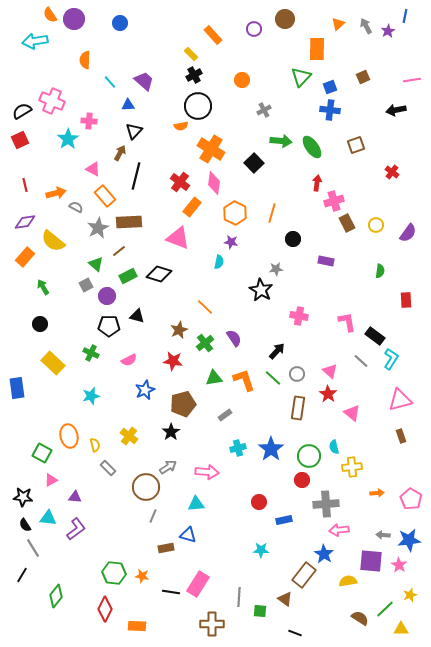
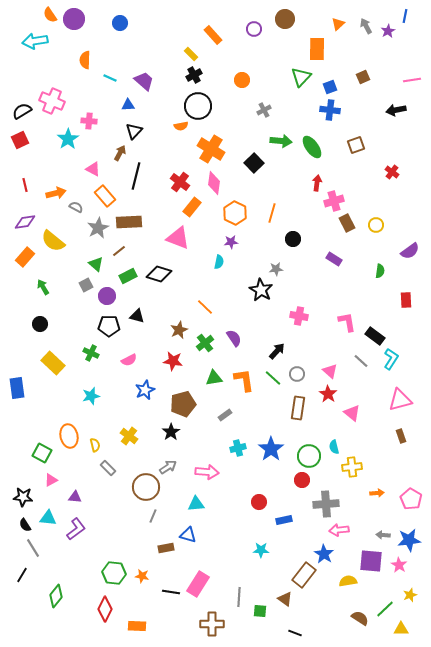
cyan line at (110, 82): moved 4 px up; rotated 24 degrees counterclockwise
purple semicircle at (408, 233): moved 2 px right, 18 px down; rotated 18 degrees clockwise
purple star at (231, 242): rotated 16 degrees counterclockwise
purple rectangle at (326, 261): moved 8 px right, 2 px up; rotated 21 degrees clockwise
orange L-shape at (244, 380): rotated 10 degrees clockwise
